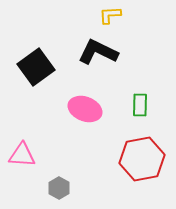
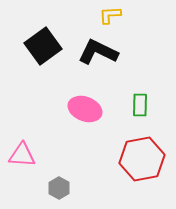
black square: moved 7 px right, 21 px up
